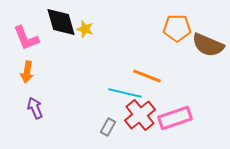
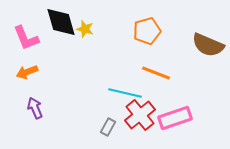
orange pentagon: moved 30 px left, 3 px down; rotated 16 degrees counterclockwise
orange arrow: rotated 60 degrees clockwise
orange line: moved 9 px right, 3 px up
